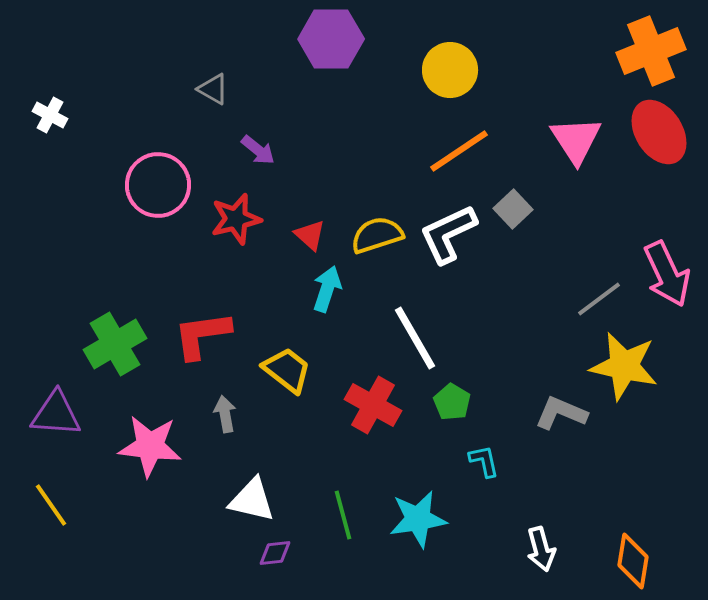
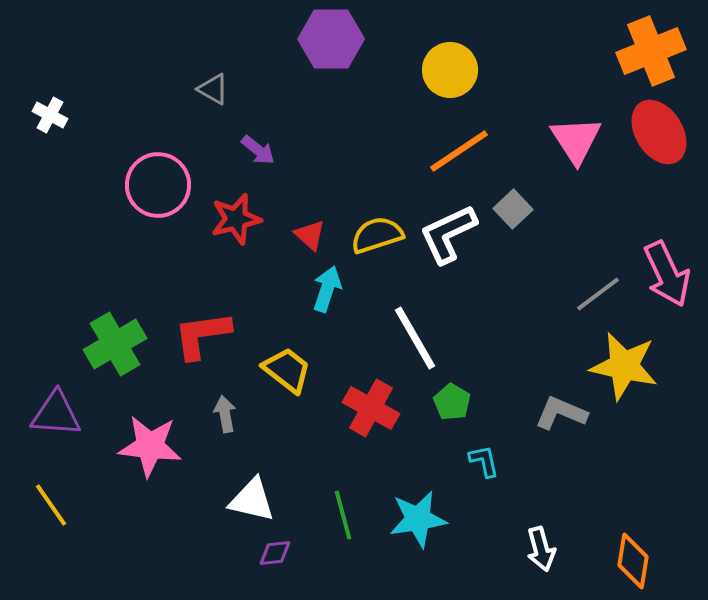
gray line: moved 1 px left, 5 px up
red cross: moved 2 px left, 3 px down
